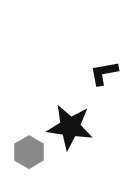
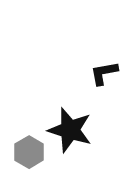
black star: moved 3 px down; rotated 9 degrees clockwise
